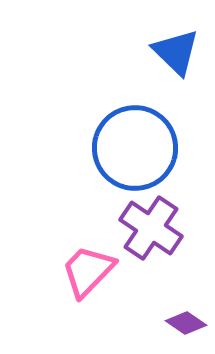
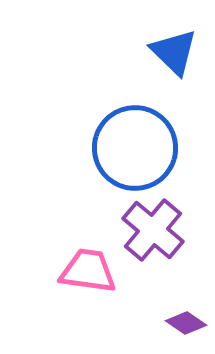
blue triangle: moved 2 px left
purple cross: moved 2 px right, 2 px down; rotated 6 degrees clockwise
pink trapezoid: rotated 54 degrees clockwise
